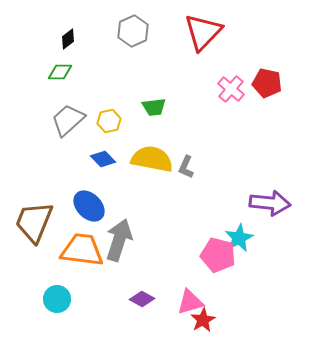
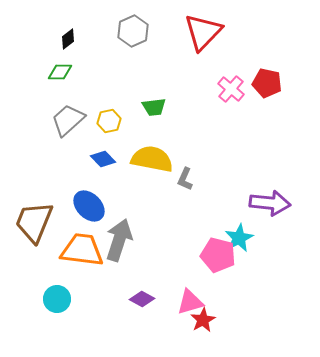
gray L-shape: moved 1 px left, 12 px down
